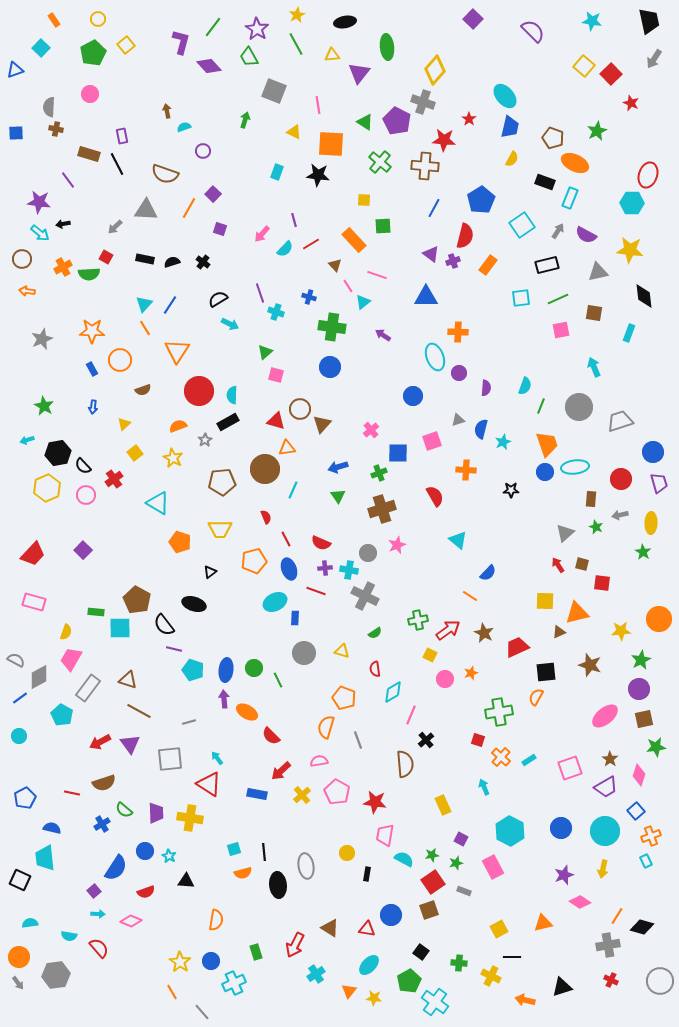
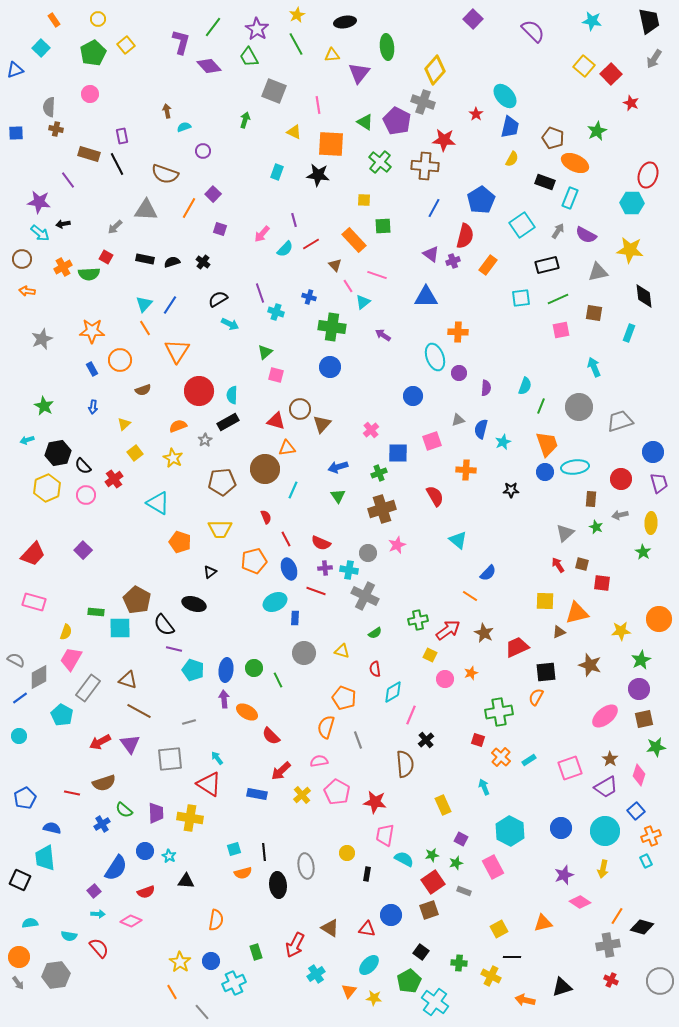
red star at (469, 119): moved 7 px right, 5 px up
